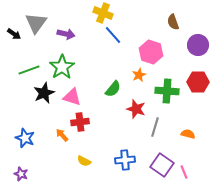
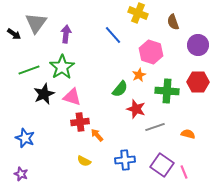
yellow cross: moved 35 px right
purple arrow: rotated 96 degrees counterclockwise
green semicircle: moved 7 px right
black star: moved 1 px down
gray line: rotated 54 degrees clockwise
orange arrow: moved 35 px right
